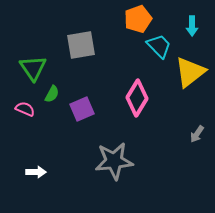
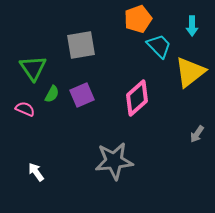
pink diamond: rotated 18 degrees clockwise
purple square: moved 14 px up
white arrow: rotated 126 degrees counterclockwise
